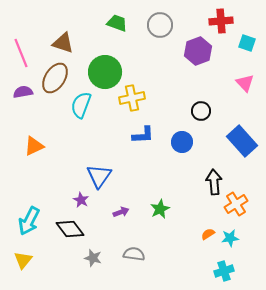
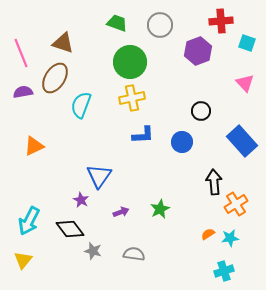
green circle: moved 25 px right, 10 px up
gray star: moved 7 px up
